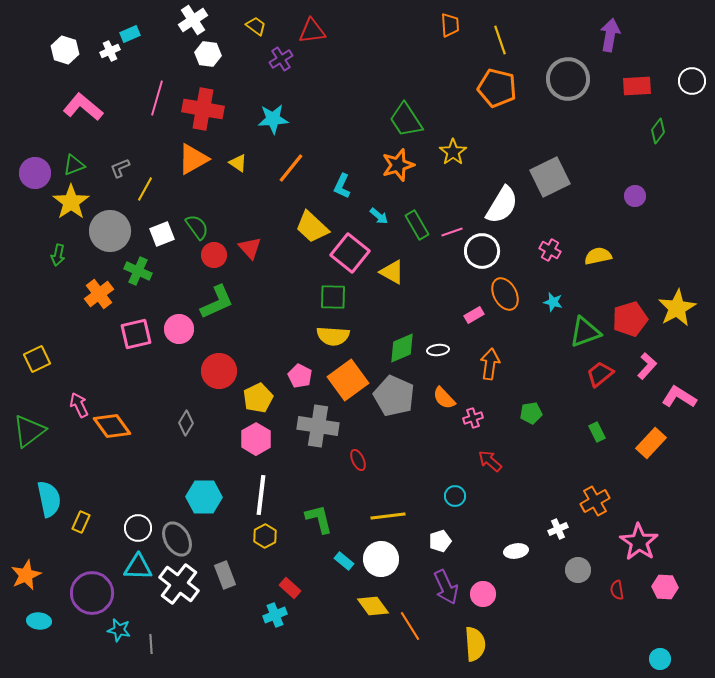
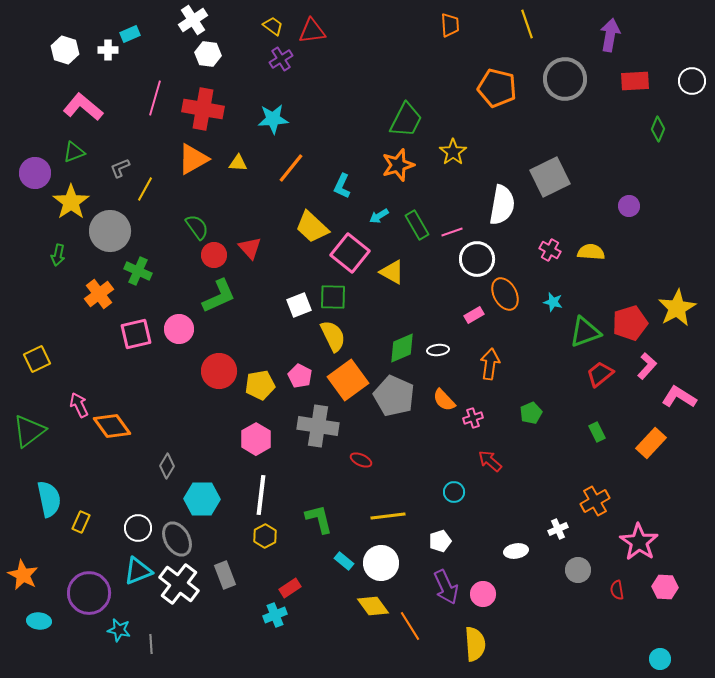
yellow trapezoid at (256, 26): moved 17 px right
yellow line at (500, 40): moved 27 px right, 16 px up
white cross at (110, 51): moved 2 px left, 1 px up; rotated 24 degrees clockwise
gray circle at (568, 79): moved 3 px left
red rectangle at (637, 86): moved 2 px left, 5 px up
pink line at (157, 98): moved 2 px left
green trapezoid at (406, 120): rotated 120 degrees counterclockwise
green diamond at (658, 131): moved 2 px up; rotated 15 degrees counterclockwise
yellow triangle at (238, 163): rotated 30 degrees counterclockwise
green triangle at (74, 165): moved 13 px up
purple circle at (635, 196): moved 6 px left, 10 px down
white semicircle at (502, 205): rotated 21 degrees counterclockwise
cyan arrow at (379, 216): rotated 108 degrees clockwise
white square at (162, 234): moved 137 px right, 71 px down
white circle at (482, 251): moved 5 px left, 8 px down
yellow semicircle at (598, 256): moved 7 px left, 4 px up; rotated 16 degrees clockwise
green L-shape at (217, 302): moved 2 px right, 6 px up
red pentagon at (630, 319): moved 4 px down
yellow semicircle at (333, 336): rotated 120 degrees counterclockwise
yellow pentagon at (258, 398): moved 2 px right, 13 px up; rotated 16 degrees clockwise
orange semicircle at (444, 398): moved 2 px down
green pentagon at (531, 413): rotated 15 degrees counterclockwise
gray diamond at (186, 423): moved 19 px left, 43 px down
red ellipse at (358, 460): moved 3 px right; rotated 40 degrees counterclockwise
cyan circle at (455, 496): moved 1 px left, 4 px up
cyan hexagon at (204, 497): moved 2 px left, 2 px down
white circle at (381, 559): moved 4 px down
cyan triangle at (138, 567): moved 4 px down; rotated 24 degrees counterclockwise
orange star at (26, 575): moved 3 px left; rotated 20 degrees counterclockwise
red rectangle at (290, 588): rotated 75 degrees counterclockwise
purple circle at (92, 593): moved 3 px left
